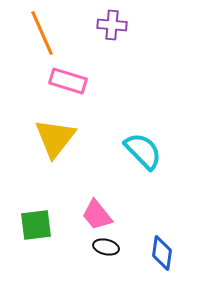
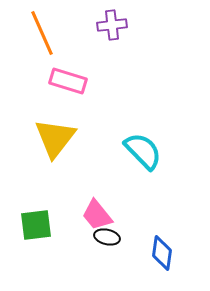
purple cross: rotated 12 degrees counterclockwise
black ellipse: moved 1 px right, 10 px up
